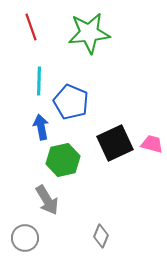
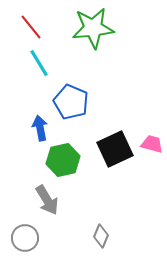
red line: rotated 20 degrees counterclockwise
green star: moved 4 px right, 5 px up
cyan line: moved 18 px up; rotated 32 degrees counterclockwise
blue arrow: moved 1 px left, 1 px down
black square: moved 6 px down
